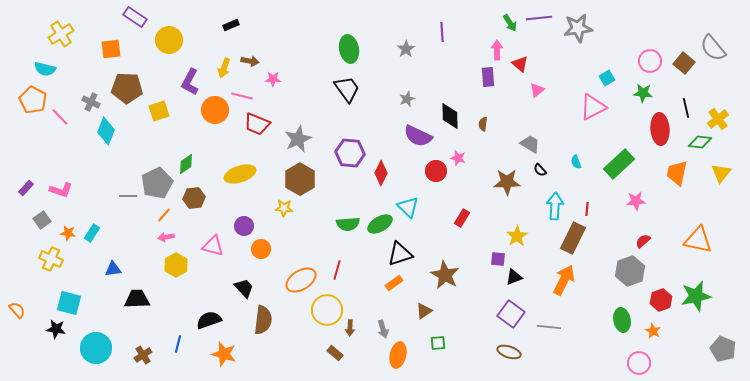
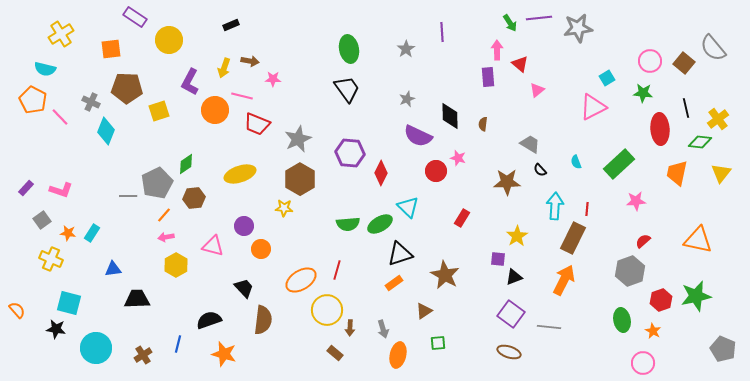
pink circle at (639, 363): moved 4 px right
